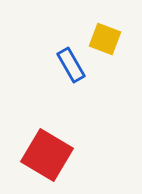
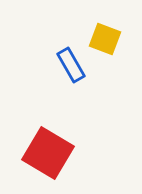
red square: moved 1 px right, 2 px up
